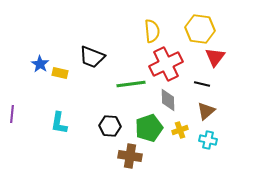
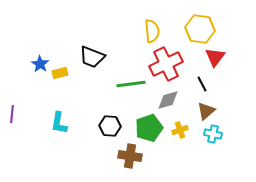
yellow rectangle: rotated 28 degrees counterclockwise
black line: rotated 49 degrees clockwise
gray diamond: rotated 75 degrees clockwise
cyan cross: moved 5 px right, 6 px up
